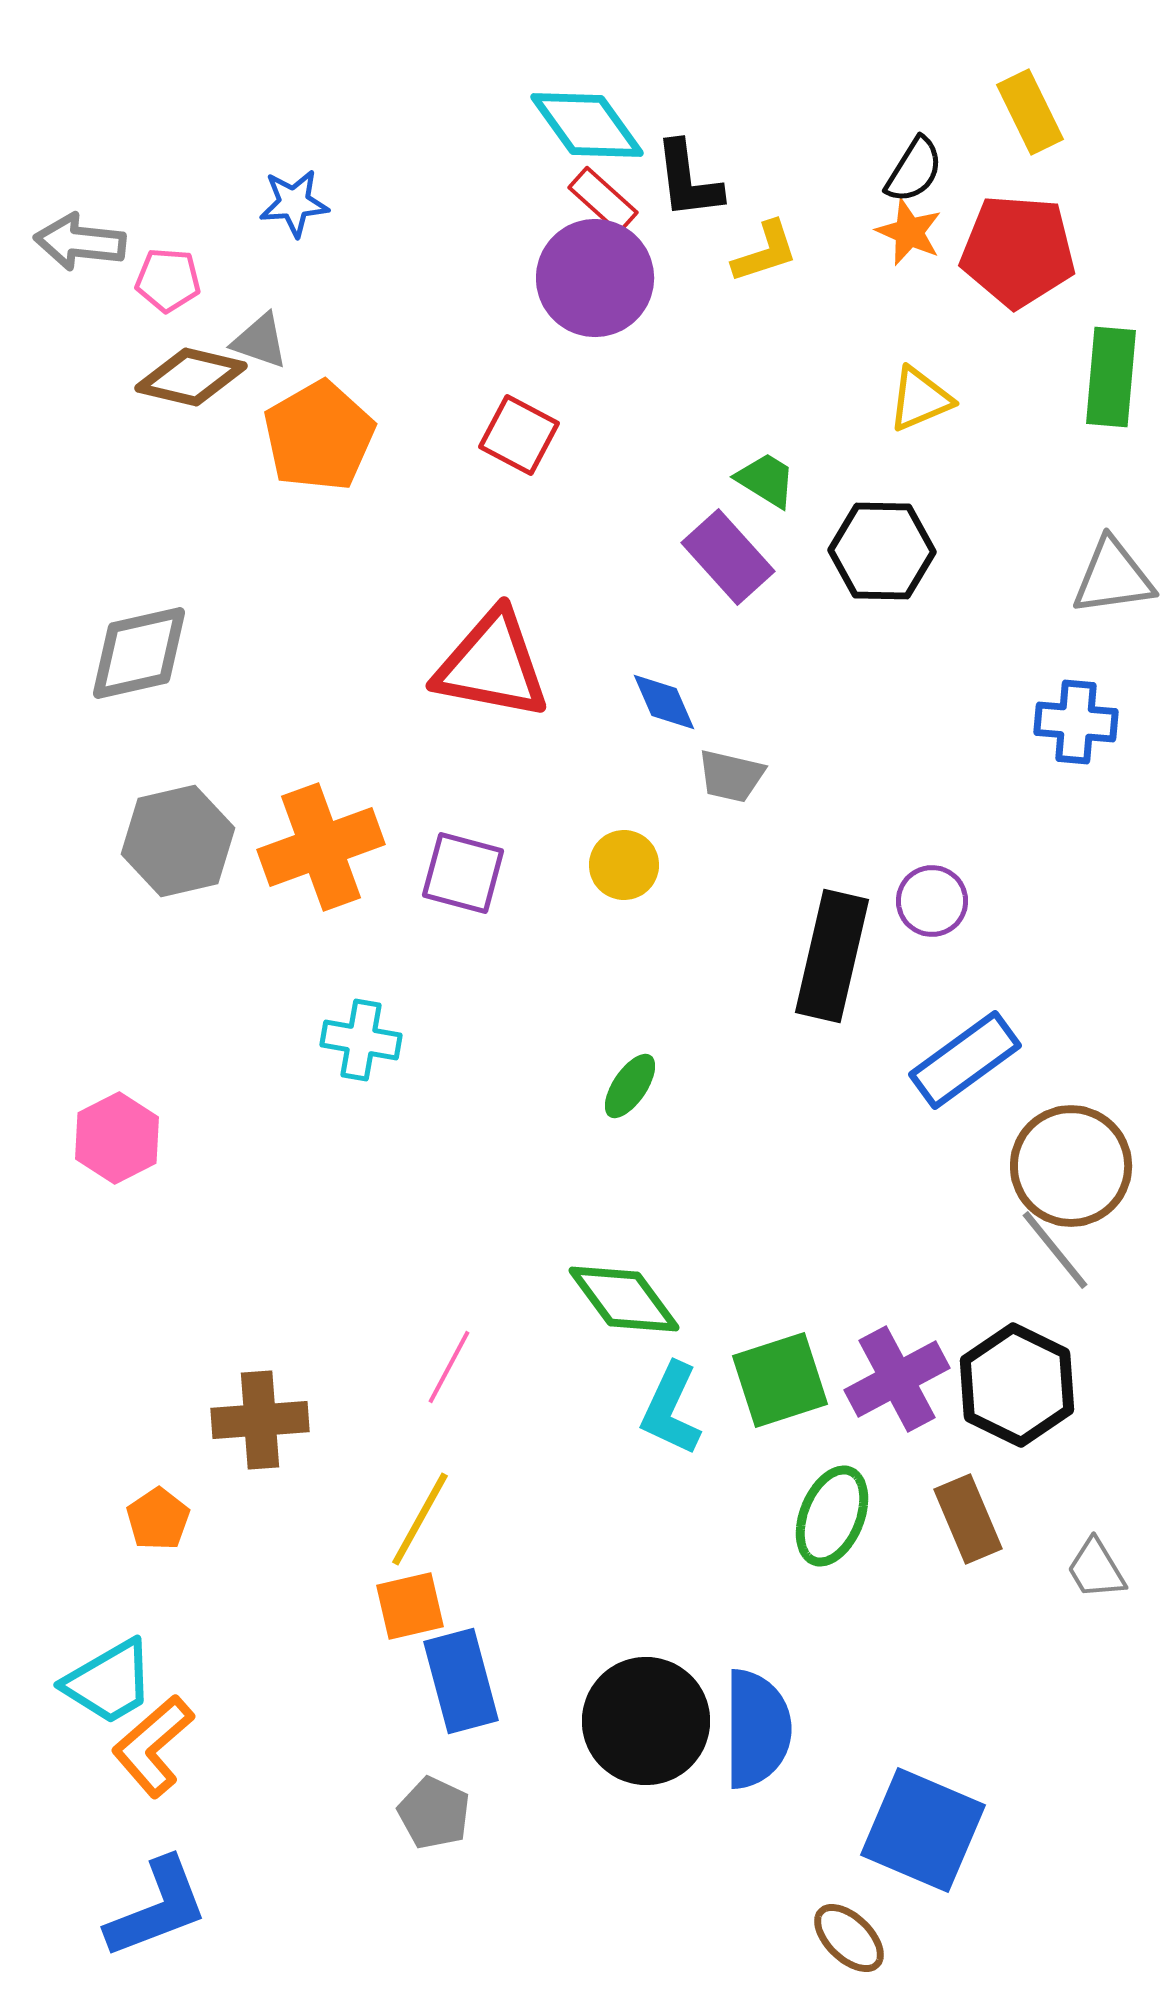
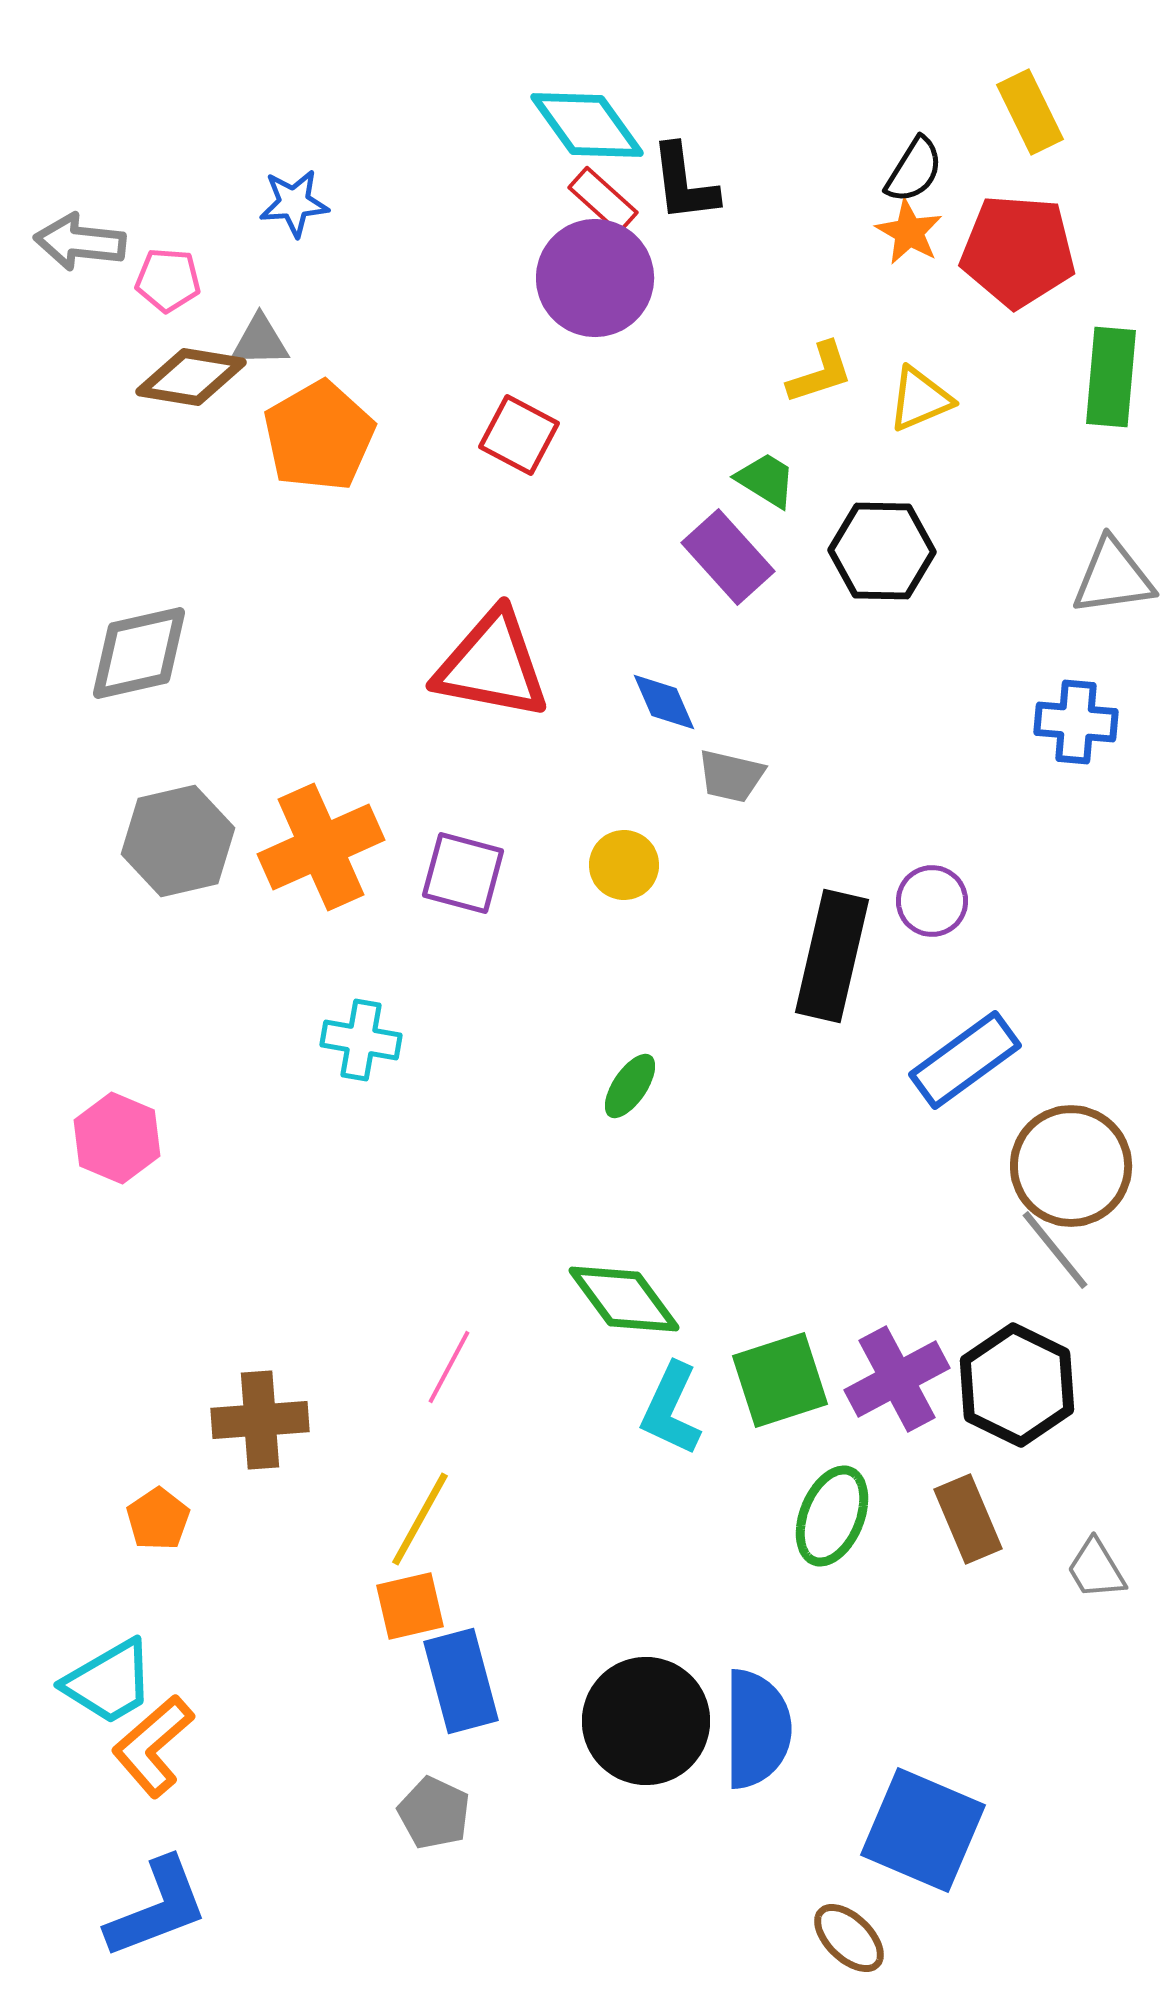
black L-shape at (688, 180): moved 4 px left, 3 px down
orange star at (909, 232): rotated 6 degrees clockwise
yellow L-shape at (765, 252): moved 55 px right, 121 px down
gray triangle at (260, 341): rotated 20 degrees counterclockwise
brown diamond at (191, 377): rotated 4 degrees counterclockwise
orange cross at (321, 847): rotated 4 degrees counterclockwise
pink hexagon at (117, 1138): rotated 10 degrees counterclockwise
